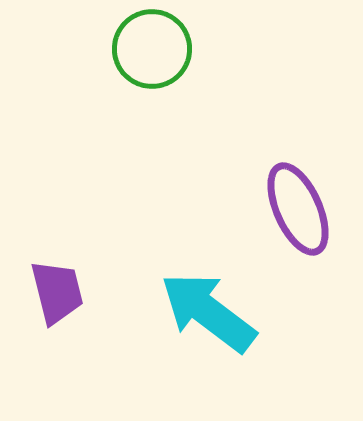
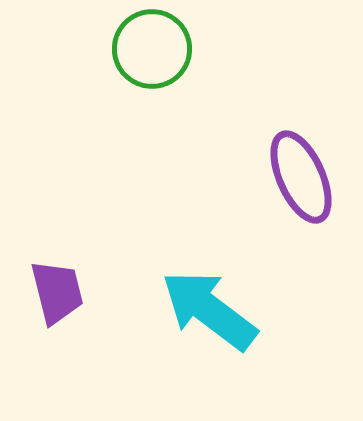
purple ellipse: moved 3 px right, 32 px up
cyan arrow: moved 1 px right, 2 px up
